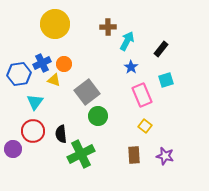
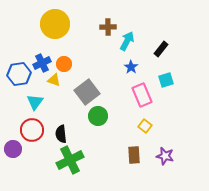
red circle: moved 1 px left, 1 px up
green cross: moved 11 px left, 6 px down
